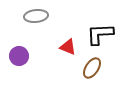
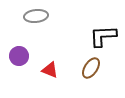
black L-shape: moved 3 px right, 2 px down
red triangle: moved 18 px left, 23 px down
brown ellipse: moved 1 px left
